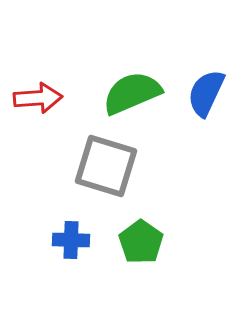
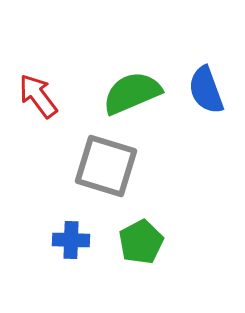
blue semicircle: moved 3 px up; rotated 45 degrees counterclockwise
red arrow: moved 2 px up; rotated 123 degrees counterclockwise
green pentagon: rotated 9 degrees clockwise
